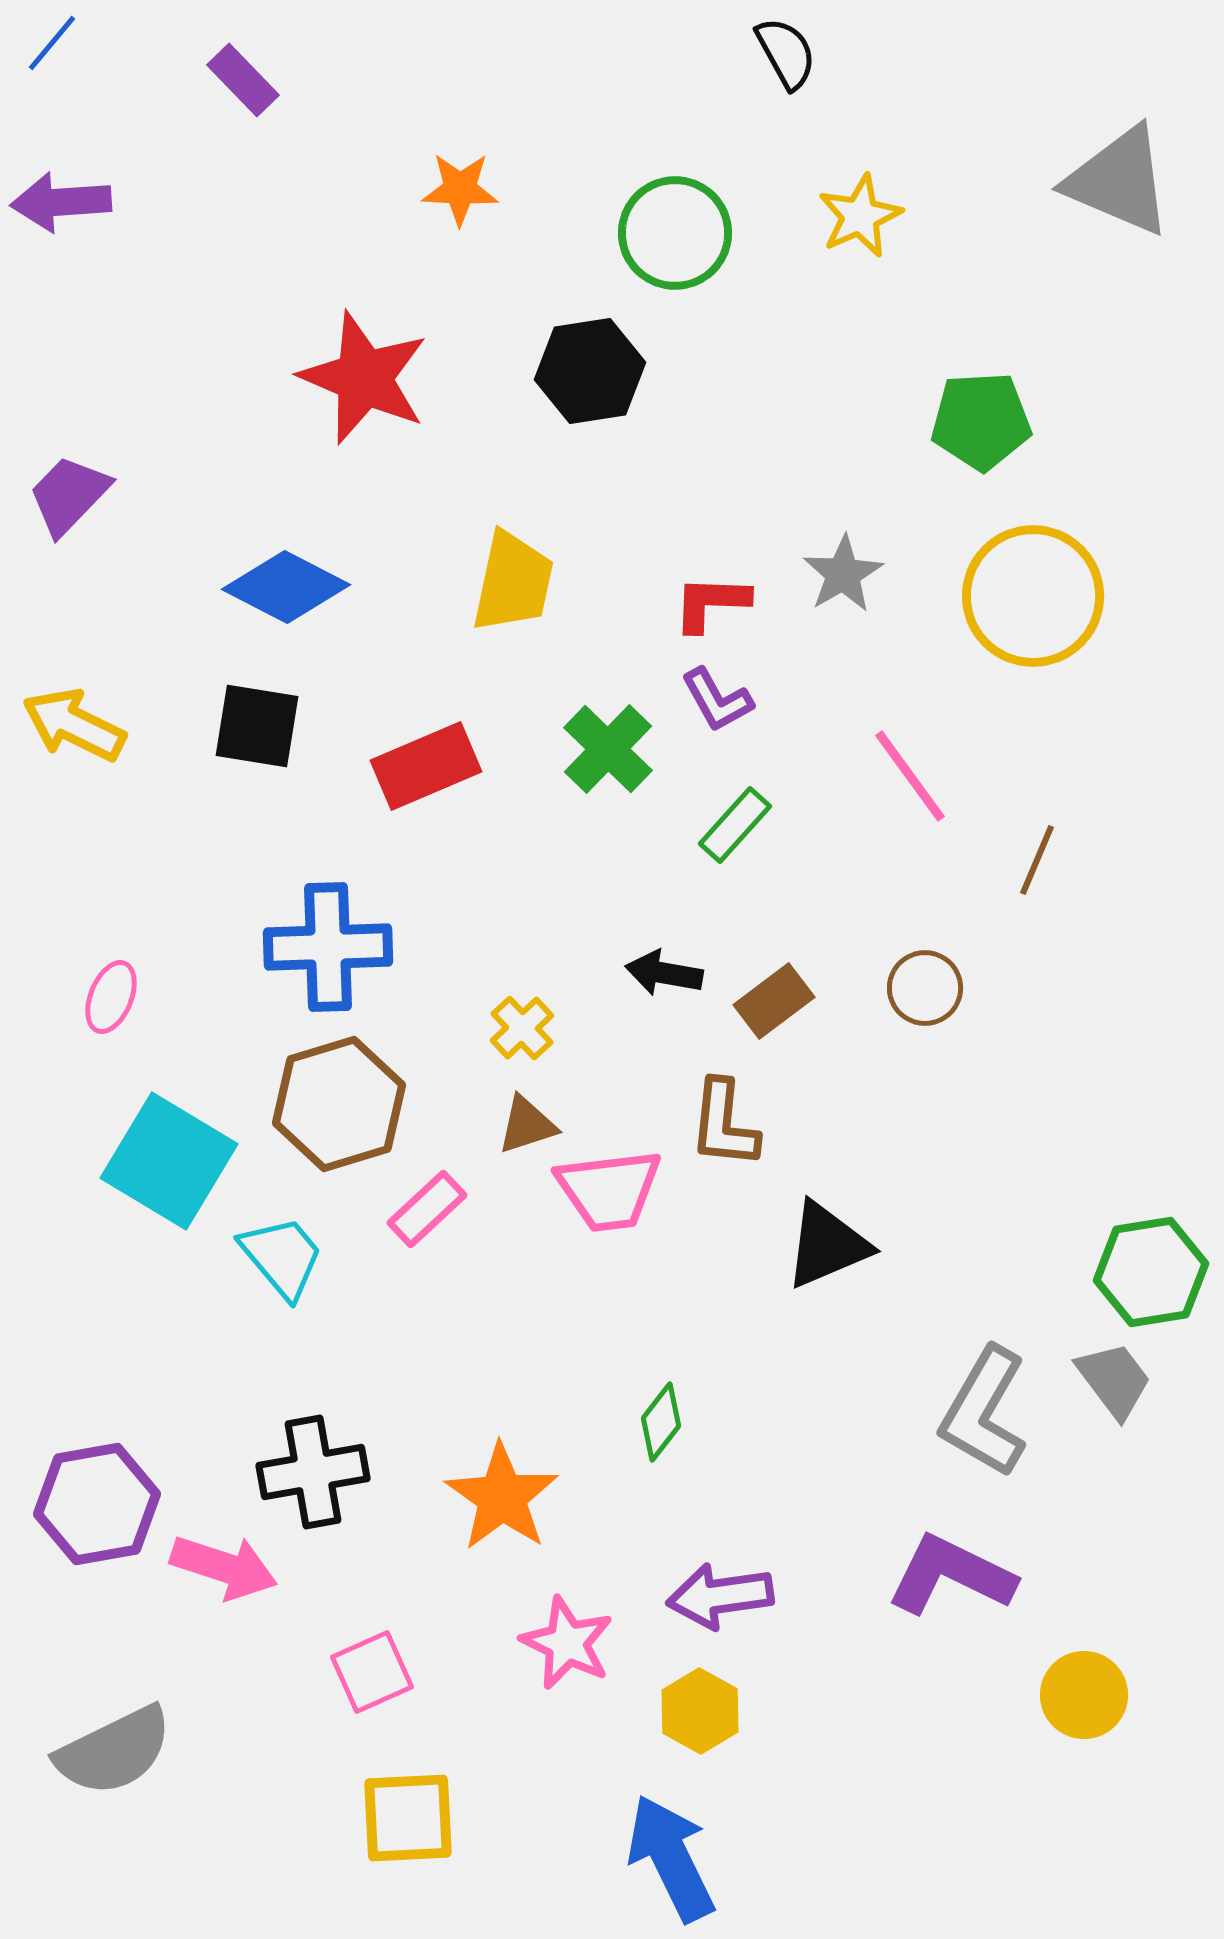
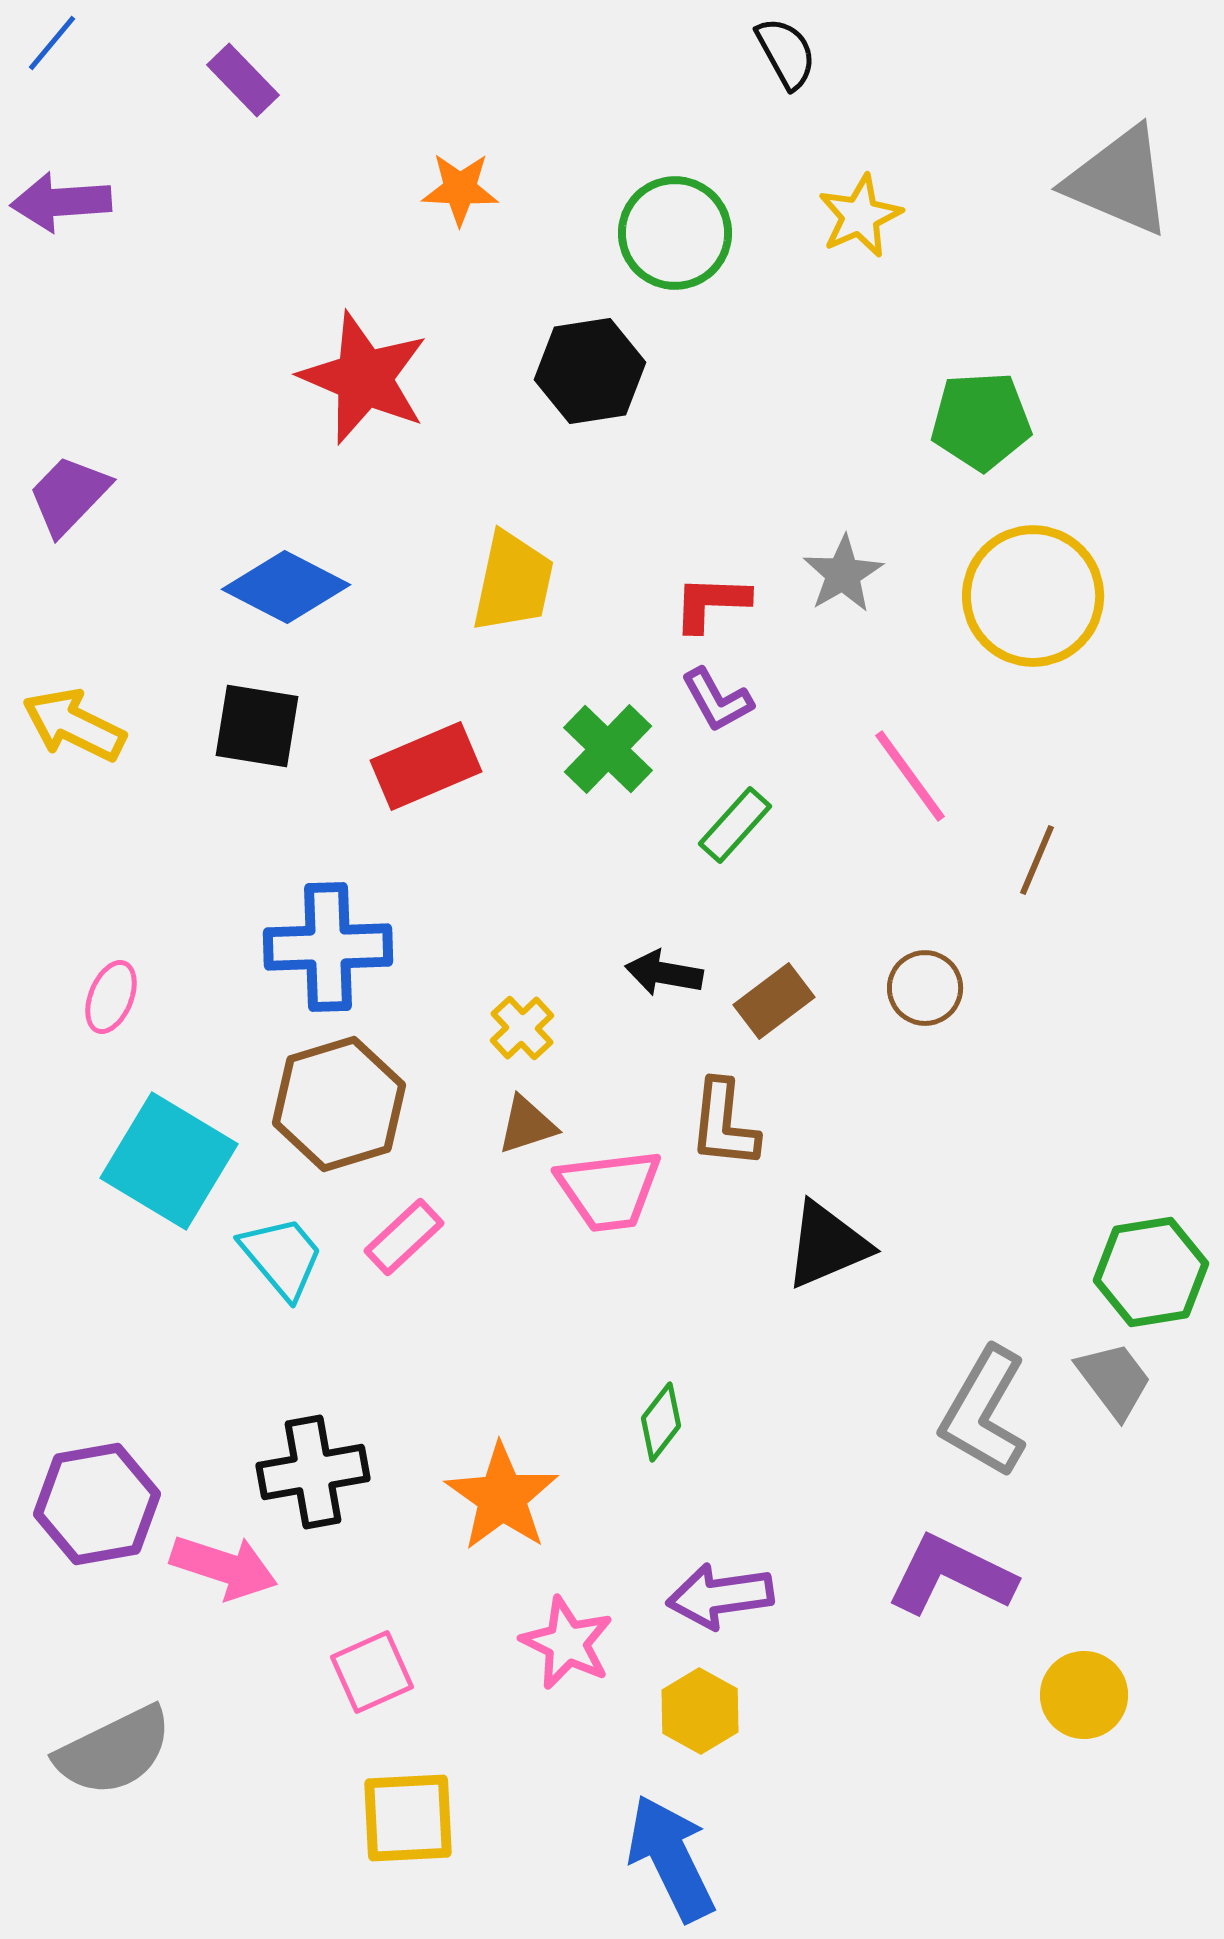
pink rectangle at (427, 1209): moved 23 px left, 28 px down
